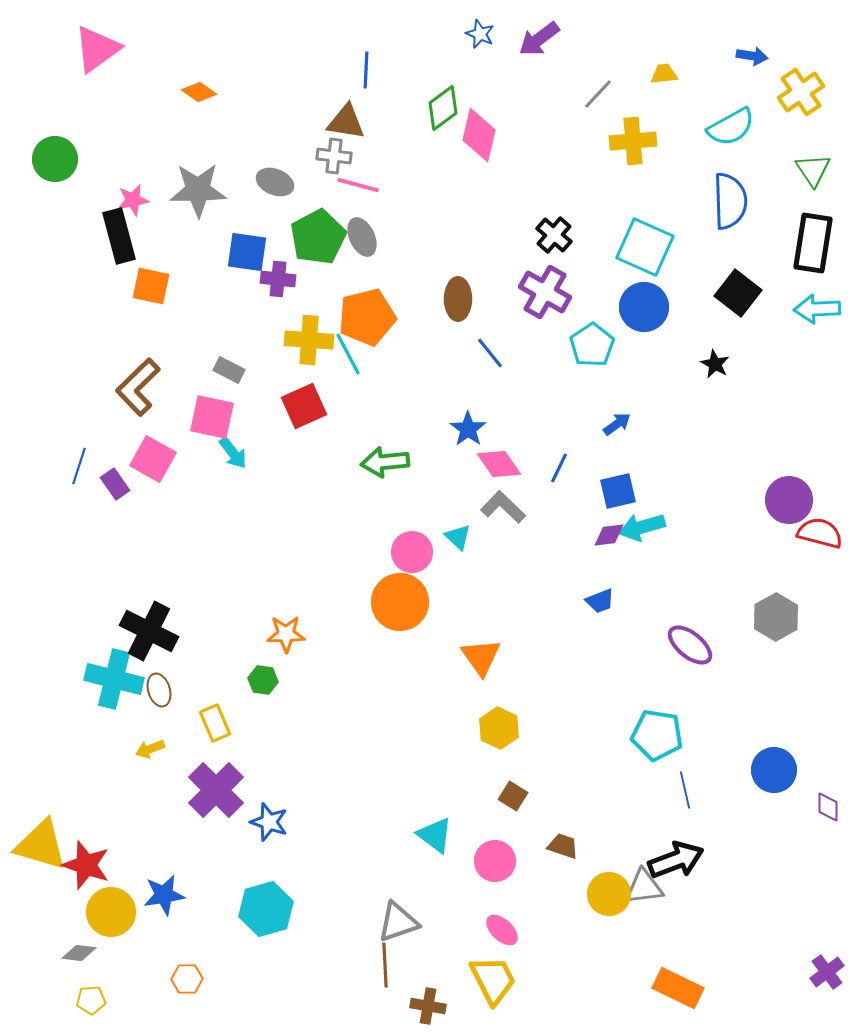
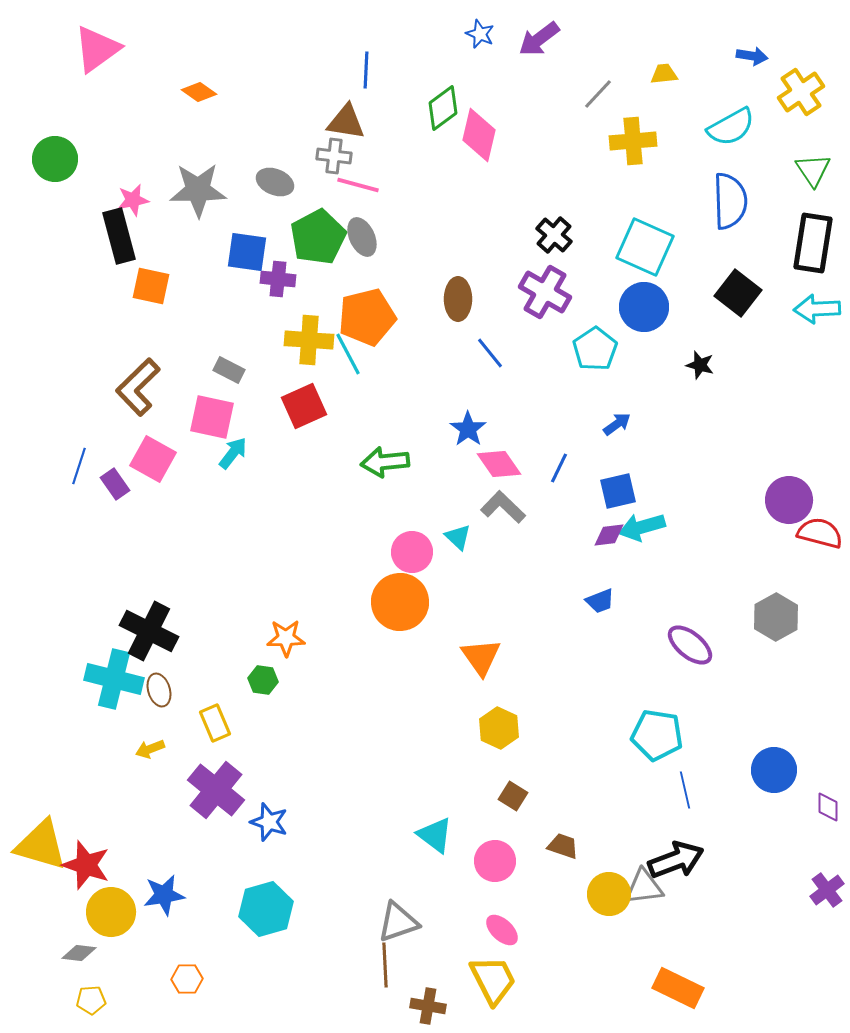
cyan pentagon at (592, 345): moved 3 px right, 4 px down
black star at (715, 364): moved 15 px left, 1 px down; rotated 12 degrees counterclockwise
cyan arrow at (233, 453): rotated 104 degrees counterclockwise
orange star at (286, 634): moved 4 px down
purple cross at (216, 790): rotated 6 degrees counterclockwise
purple cross at (827, 972): moved 82 px up
